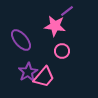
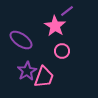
pink star: rotated 25 degrees clockwise
purple ellipse: rotated 15 degrees counterclockwise
purple star: moved 1 px left, 1 px up
pink trapezoid: rotated 20 degrees counterclockwise
